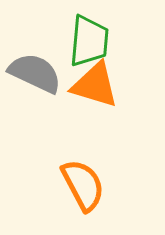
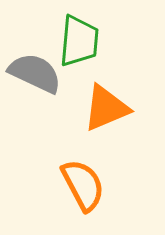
green trapezoid: moved 10 px left
orange triangle: moved 11 px right, 23 px down; rotated 40 degrees counterclockwise
